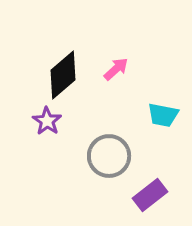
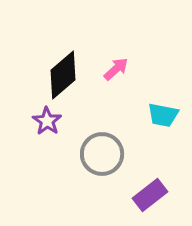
gray circle: moved 7 px left, 2 px up
